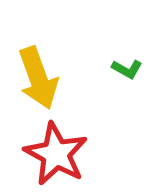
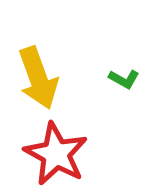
green L-shape: moved 3 px left, 10 px down
